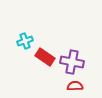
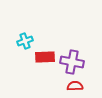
red rectangle: rotated 36 degrees counterclockwise
